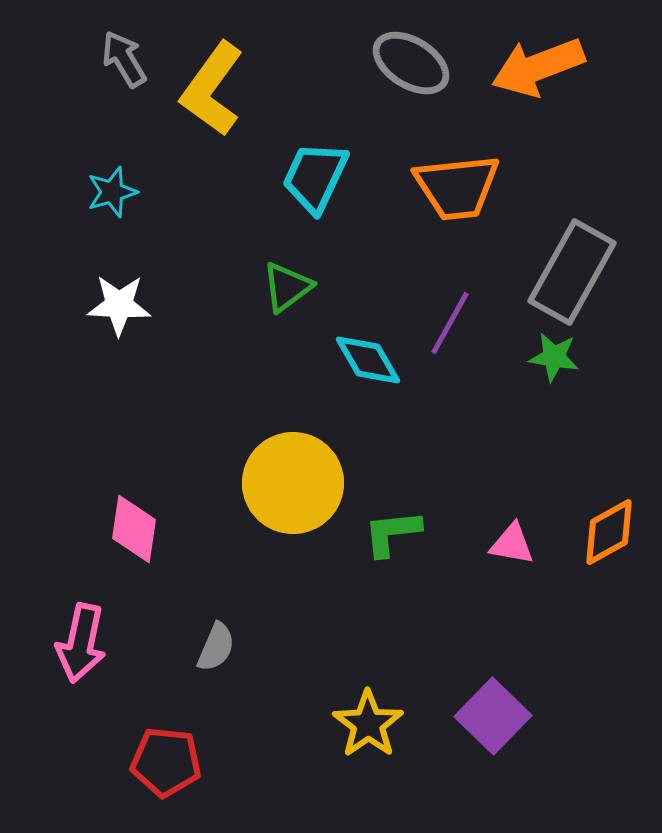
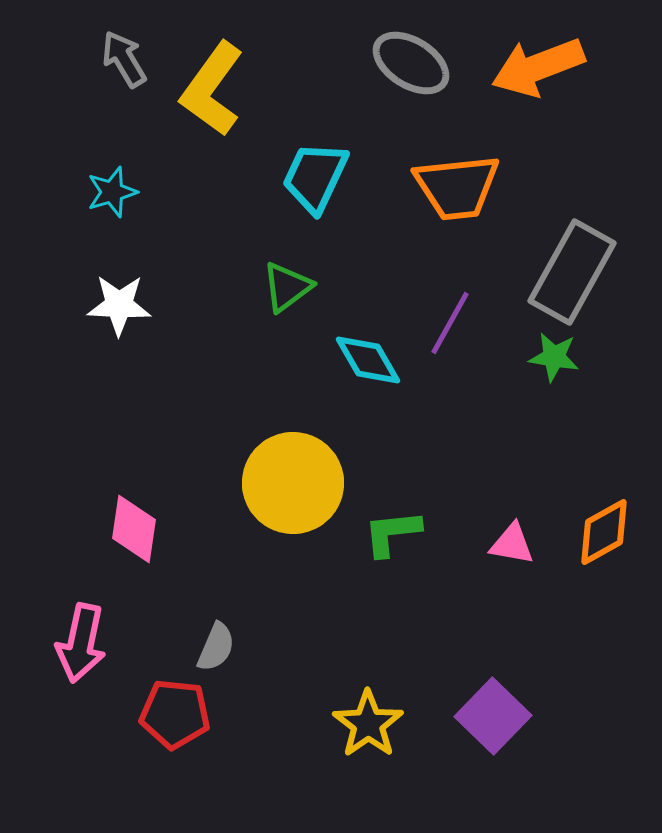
orange diamond: moved 5 px left
red pentagon: moved 9 px right, 48 px up
